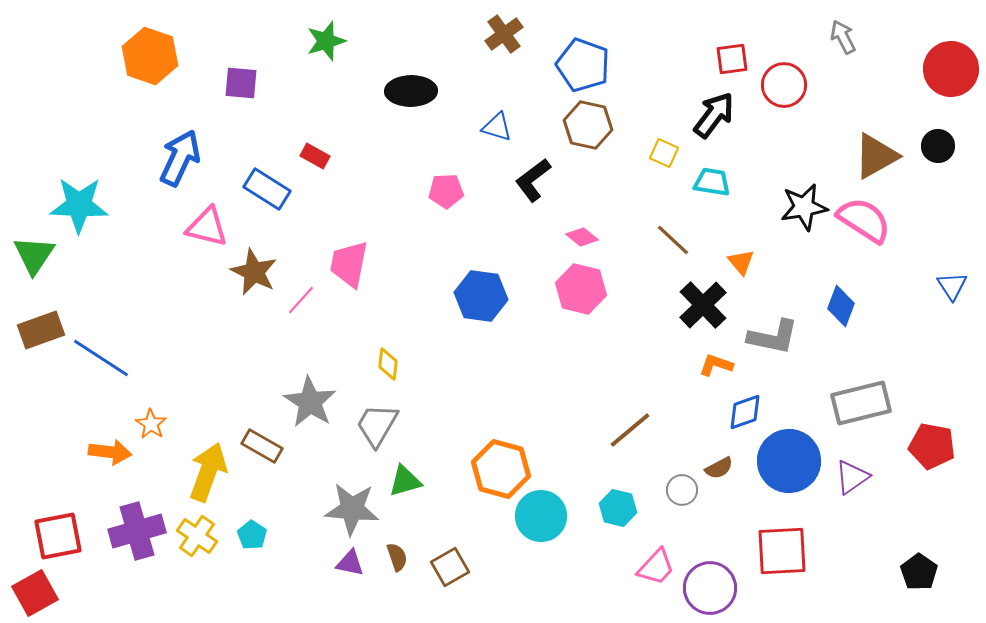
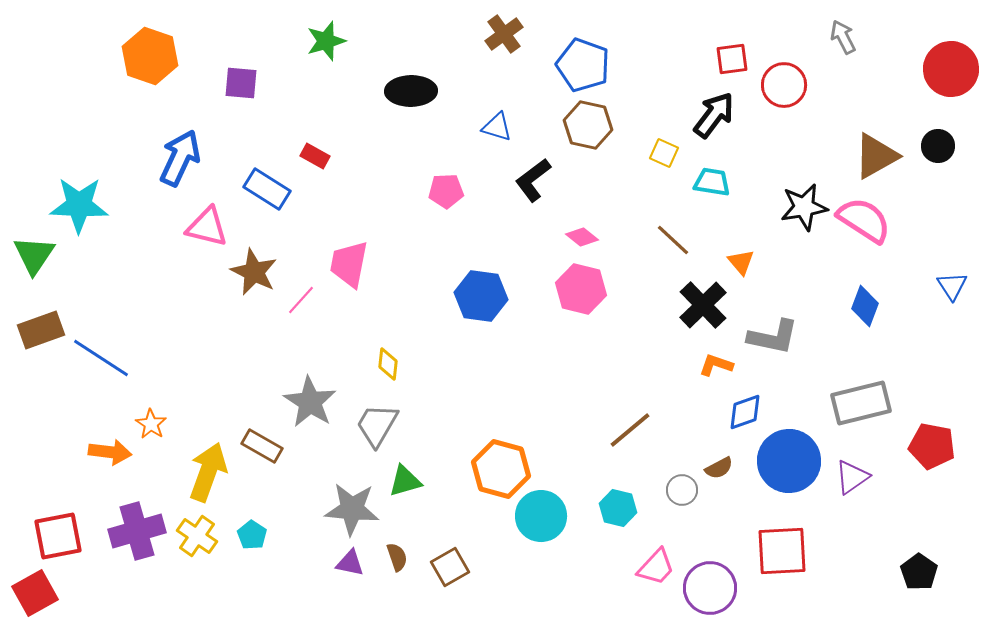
blue diamond at (841, 306): moved 24 px right
